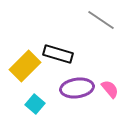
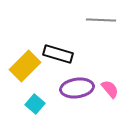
gray line: rotated 32 degrees counterclockwise
